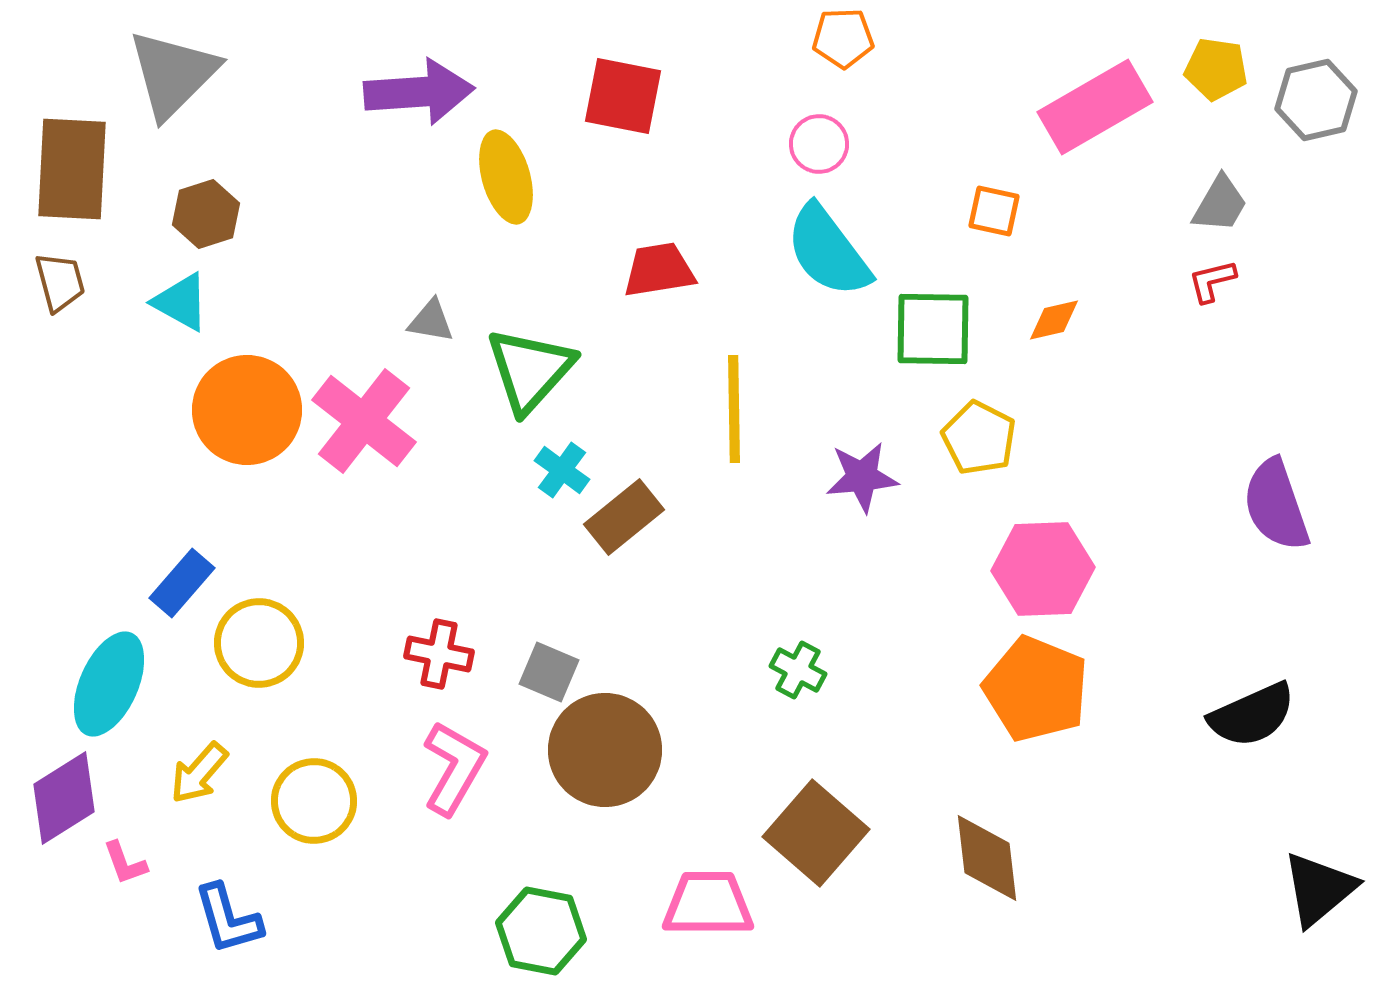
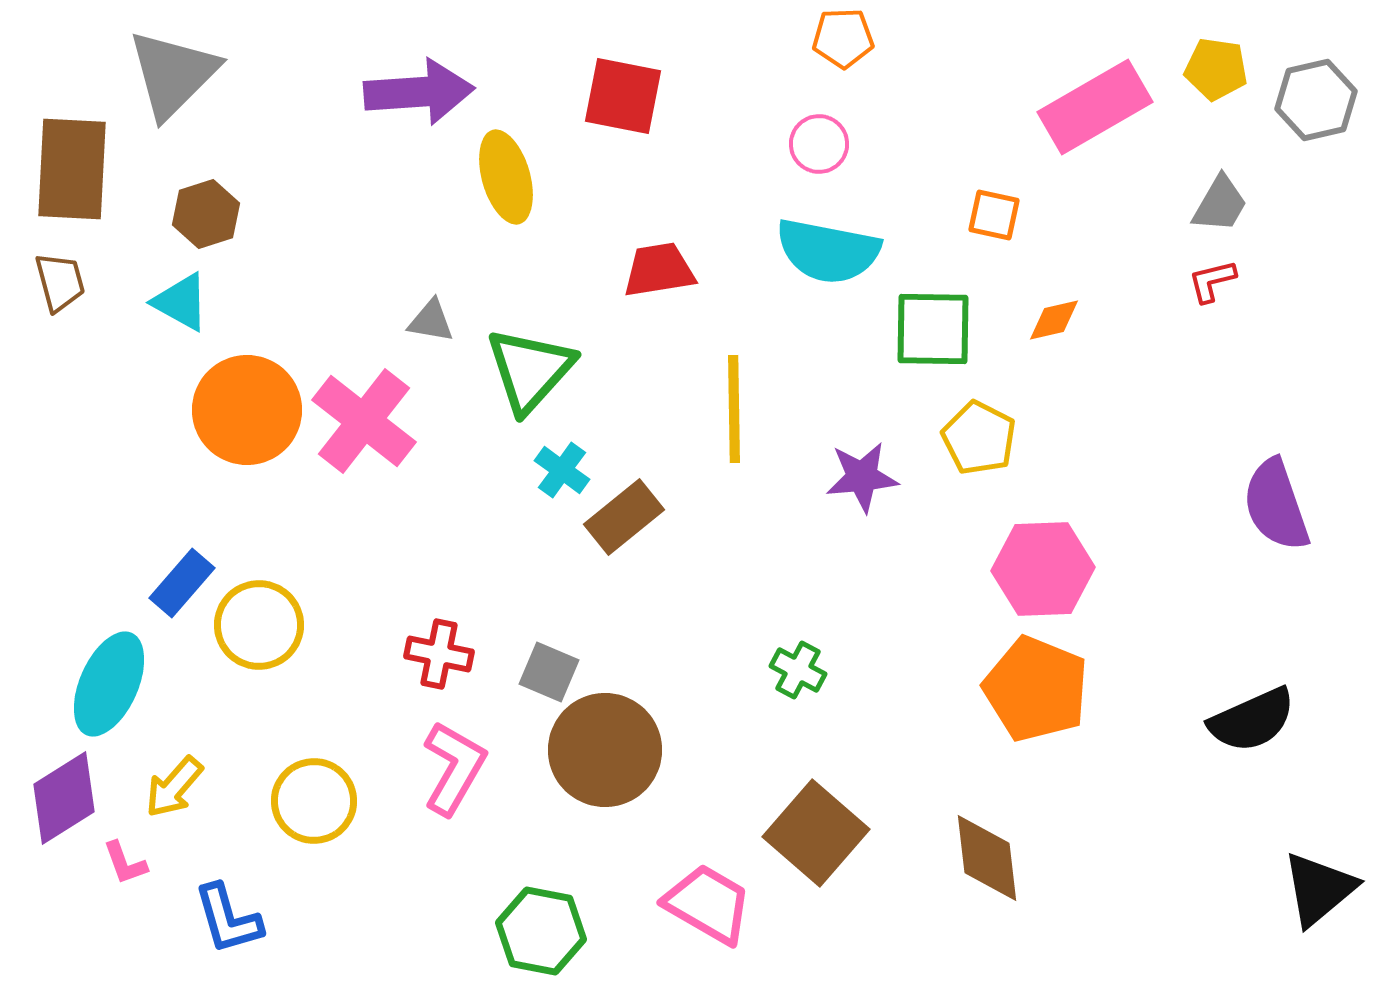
orange square at (994, 211): moved 4 px down
cyan semicircle at (828, 251): rotated 42 degrees counterclockwise
yellow circle at (259, 643): moved 18 px up
black semicircle at (1252, 715): moved 5 px down
yellow arrow at (199, 773): moved 25 px left, 14 px down
pink trapezoid at (708, 904): rotated 30 degrees clockwise
